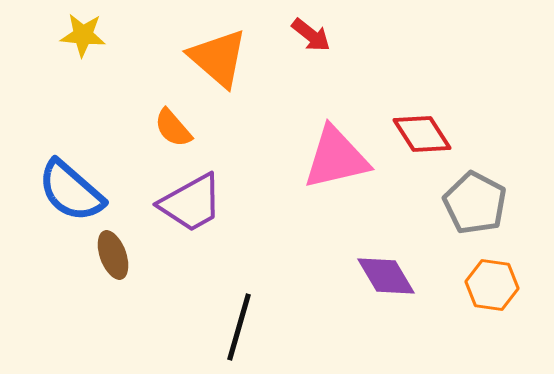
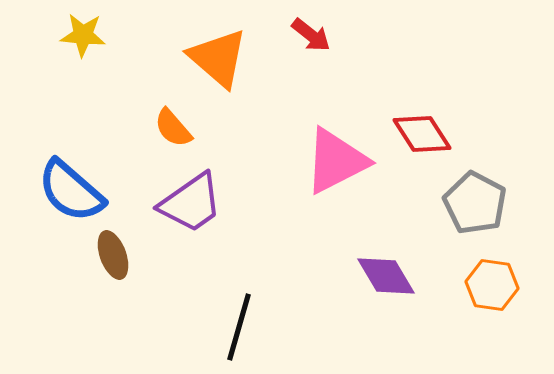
pink triangle: moved 3 px down; rotated 14 degrees counterclockwise
purple trapezoid: rotated 6 degrees counterclockwise
